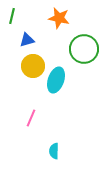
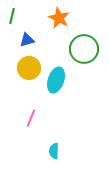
orange star: rotated 15 degrees clockwise
yellow circle: moved 4 px left, 2 px down
